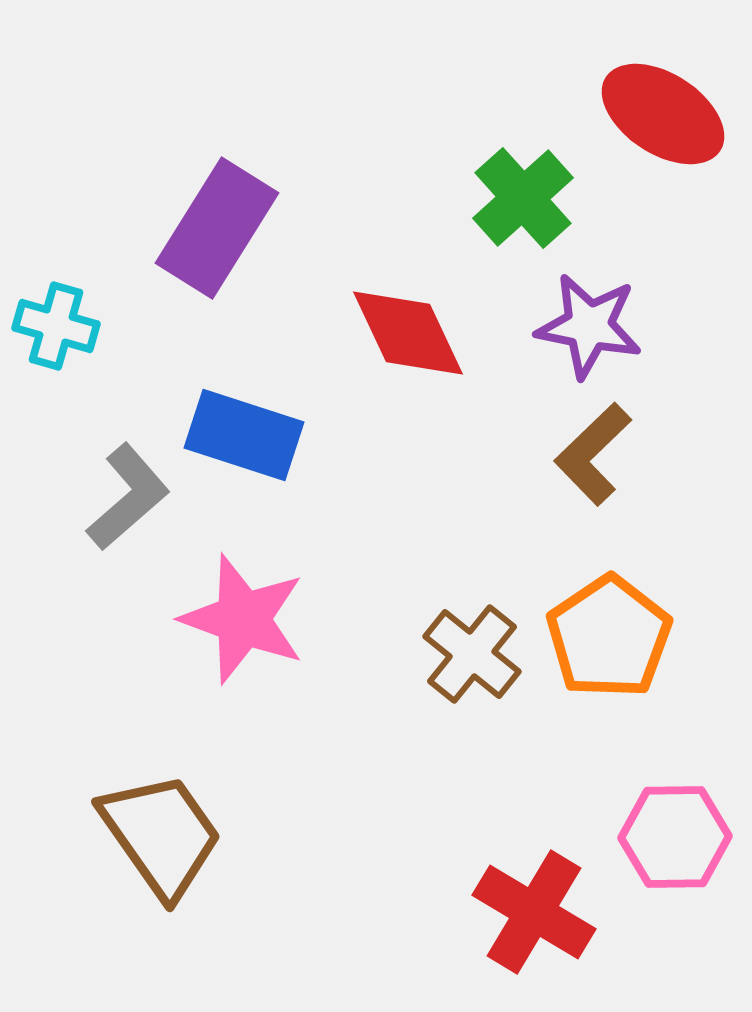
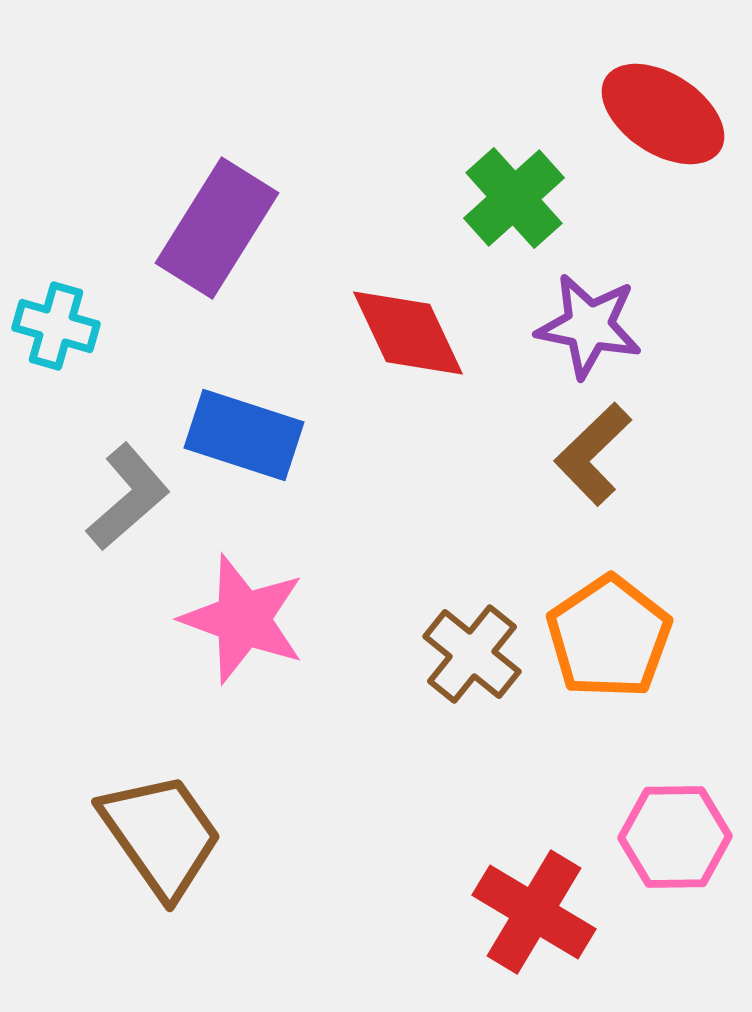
green cross: moved 9 px left
